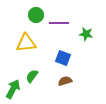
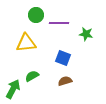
green semicircle: rotated 24 degrees clockwise
